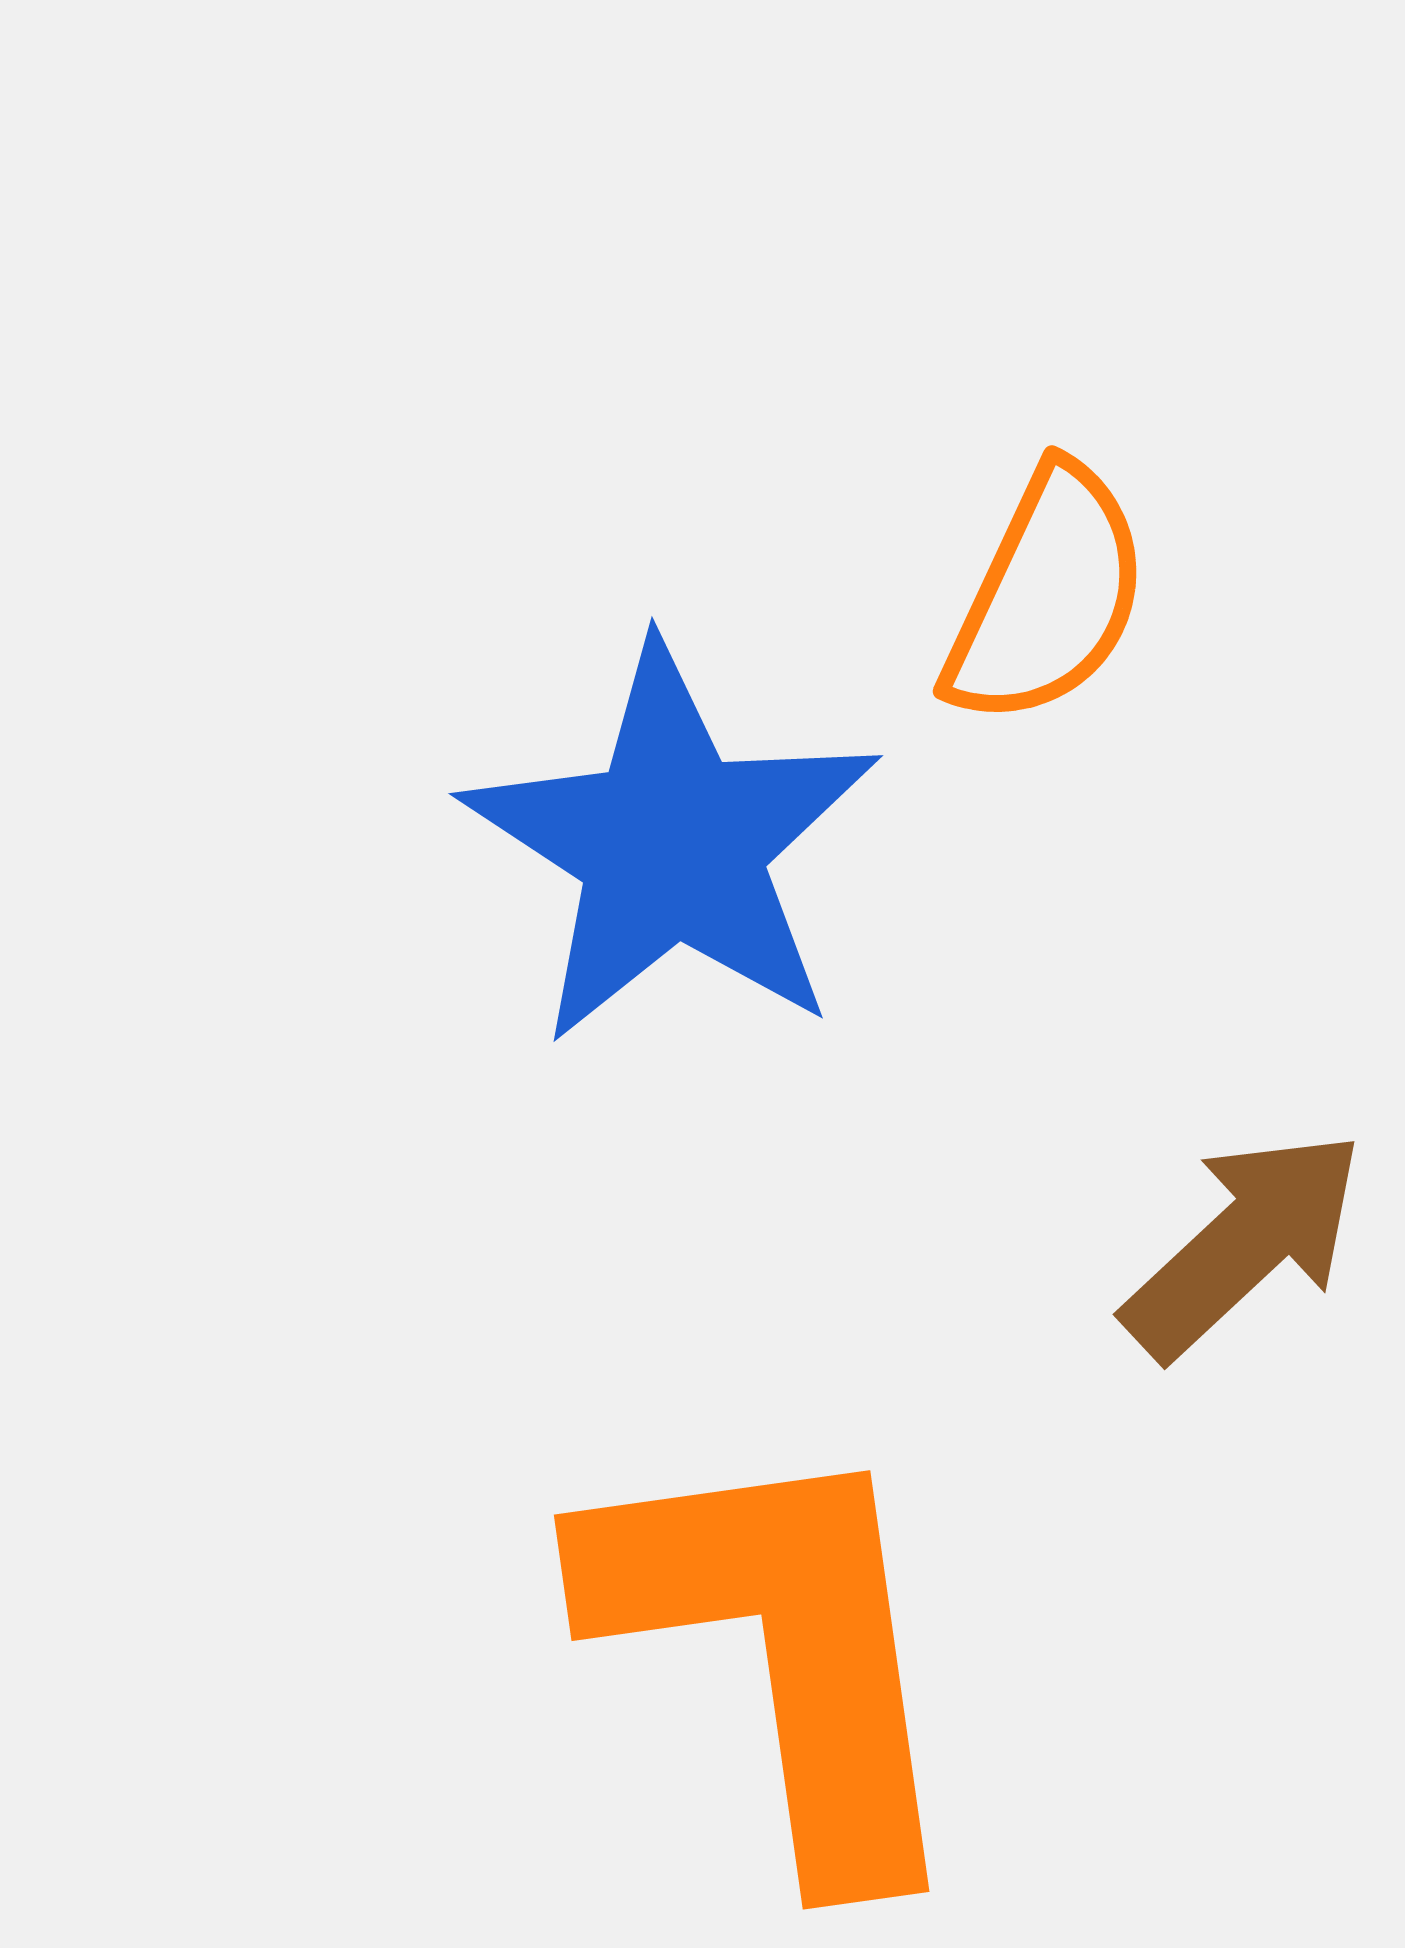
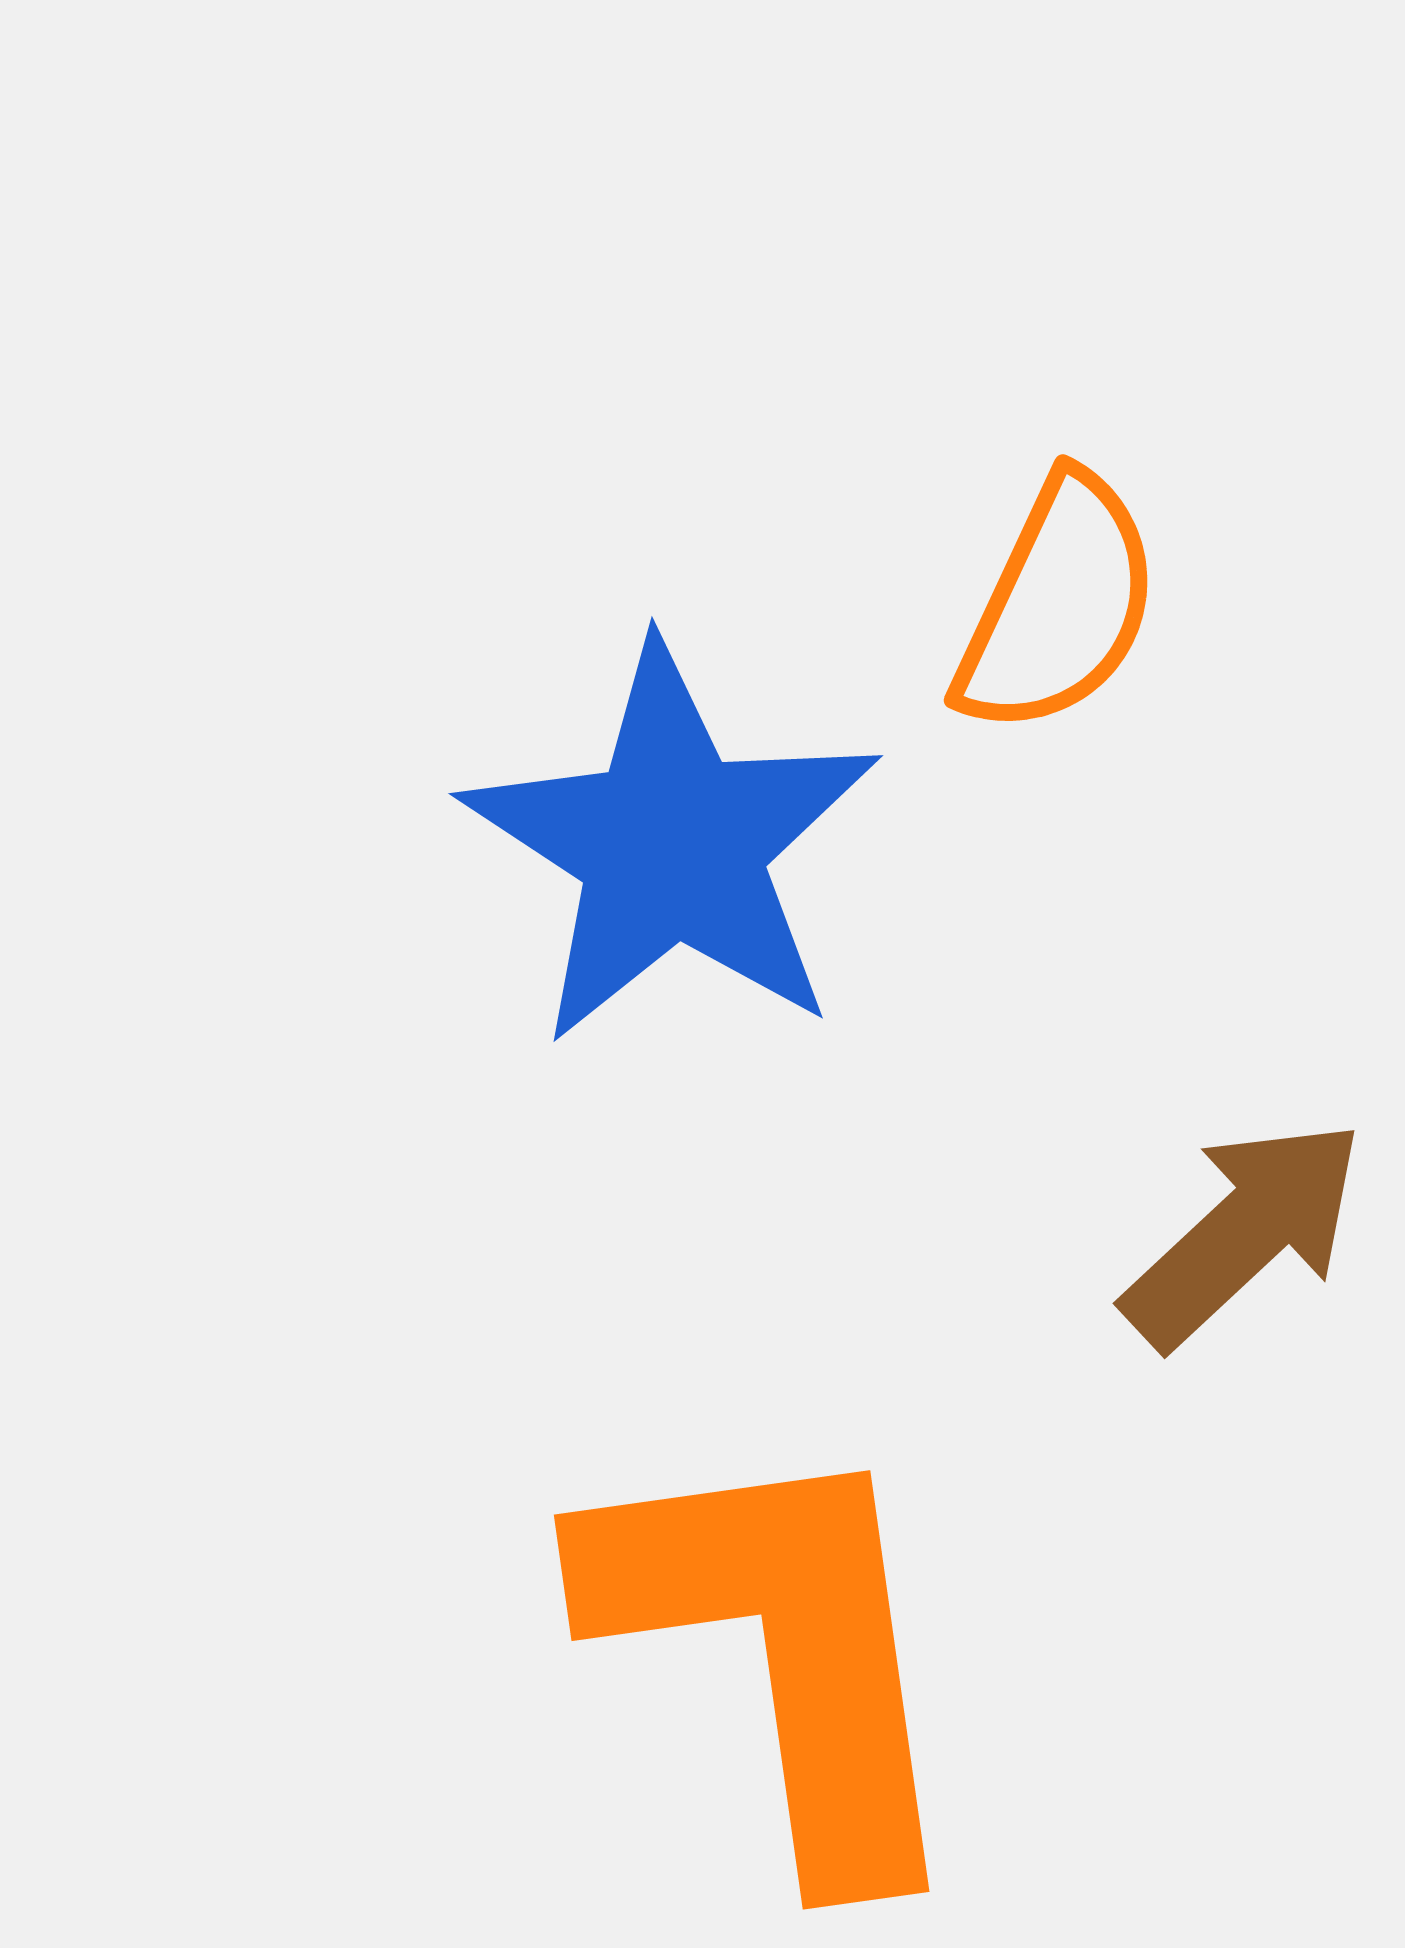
orange semicircle: moved 11 px right, 9 px down
brown arrow: moved 11 px up
